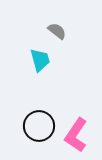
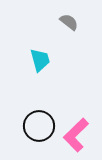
gray semicircle: moved 12 px right, 9 px up
pink L-shape: rotated 12 degrees clockwise
